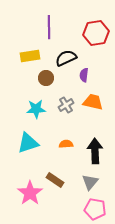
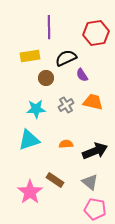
purple semicircle: moved 2 px left; rotated 40 degrees counterclockwise
cyan triangle: moved 1 px right, 3 px up
black arrow: rotated 70 degrees clockwise
gray triangle: rotated 30 degrees counterclockwise
pink star: moved 1 px up
